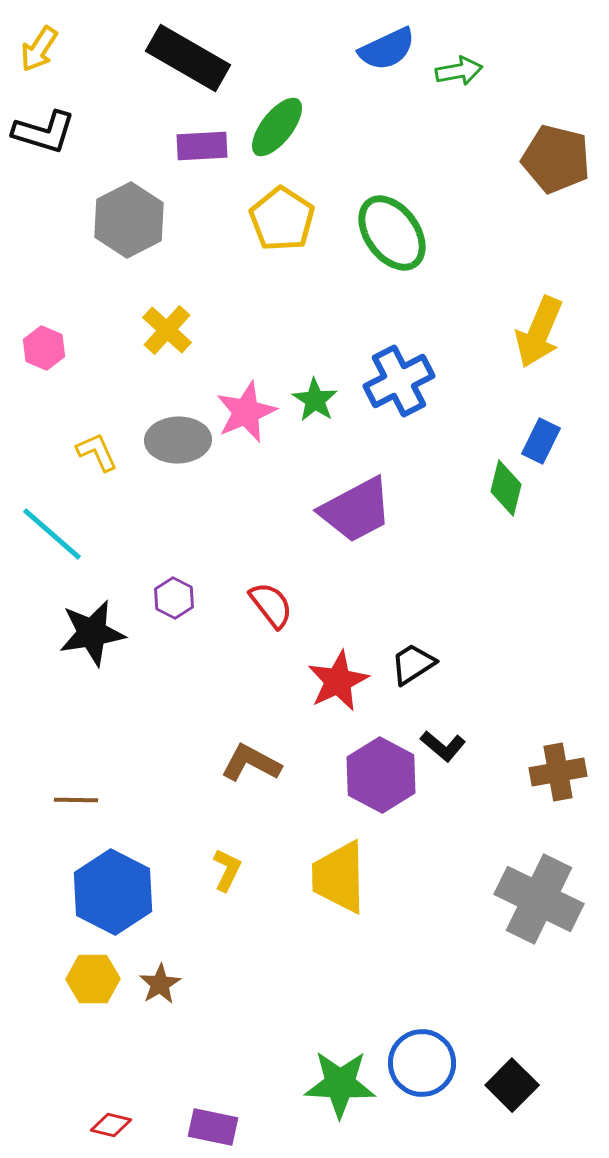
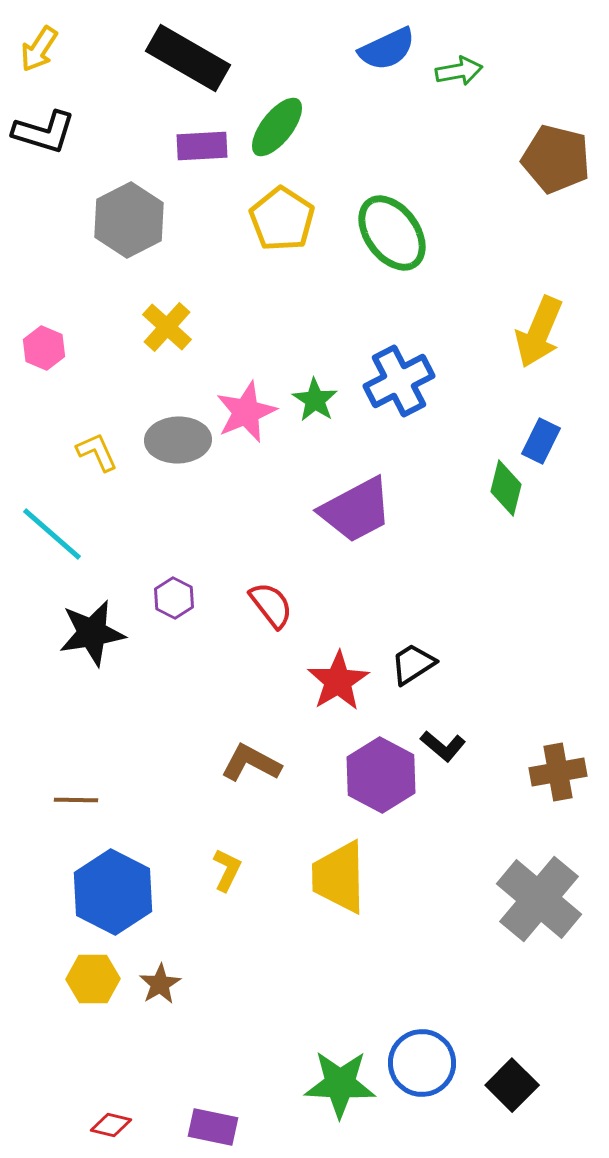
yellow cross at (167, 330): moved 3 px up
red star at (338, 681): rotated 6 degrees counterclockwise
gray cross at (539, 899): rotated 14 degrees clockwise
